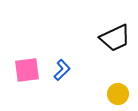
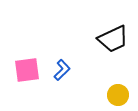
black trapezoid: moved 2 px left, 1 px down
yellow circle: moved 1 px down
